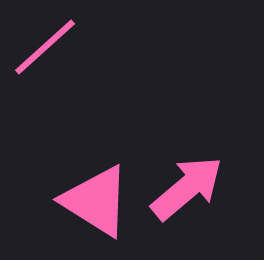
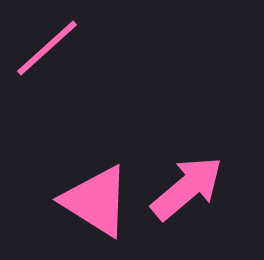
pink line: moved 2 px right, 1 px down
